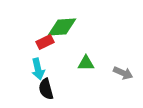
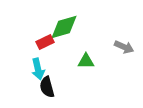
green diamond: moved 2 px right; rotated 12 degrees counterclockwise
green triangle: moved 2 px up
gray arrow: moved 1 px right, 26 px up
black semicircle: moved 1 px right, 2 px up
